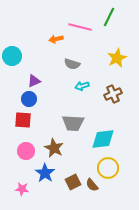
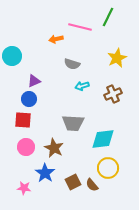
green line: moved 1 px left
pink circle: moved 4 px up
pink star: moved 2 px right, 1 px up
